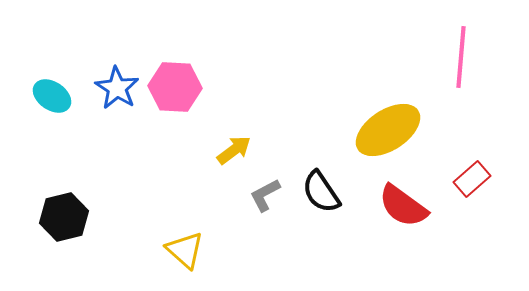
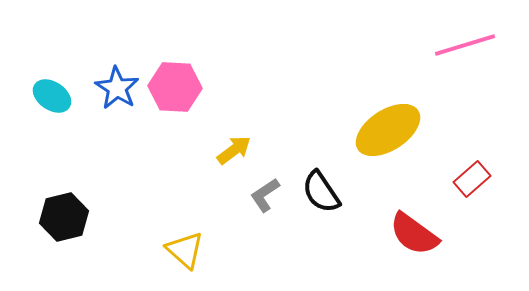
pink line: moved 4 px right, 12 px up; rotated 68 degrees clockwise
gray L-shape: rotated 6 degrees counterclockwise
red semicircle: moved 11 px right, 28 px down
